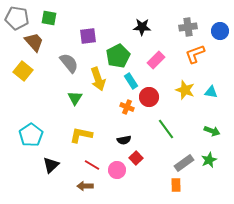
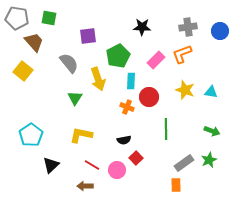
orange L-shape: moved 13 px left
cyan rectangle: rotated 35 degrees clockwise
green line: rotated 35 degrees clockwise
